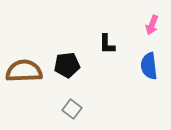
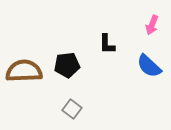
blue semicircle: rotated 40 degrees counterclockwise
